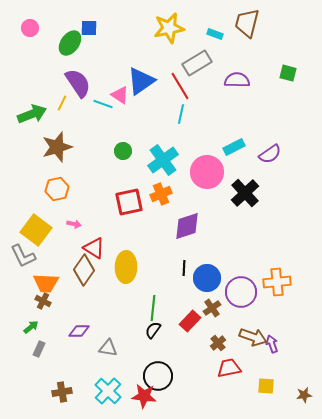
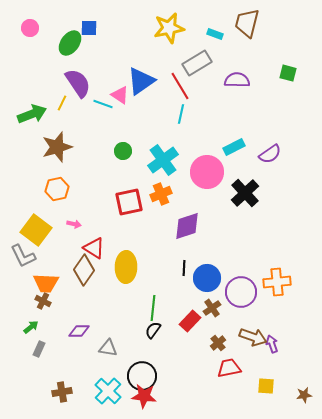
black circle at (158, 376): moved 16 px left
